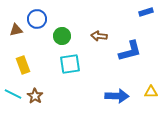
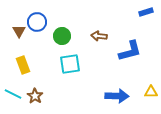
blue circle: moved 3 px down
brown triangle: moved 3 px right, 1 px down; rotated 48 degrees counterclockwise
